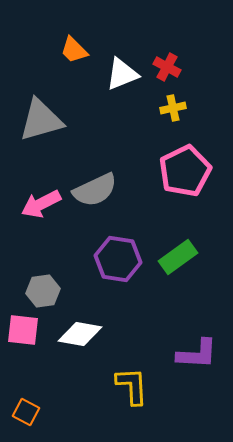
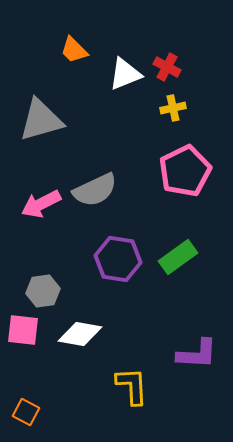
white triangle: moved 3 px right
